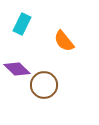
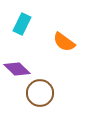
orange semicircle: moved 1 px down; rotated 15 degrees counterclockwise
brown circle: moved 4 px left, 8 px down
